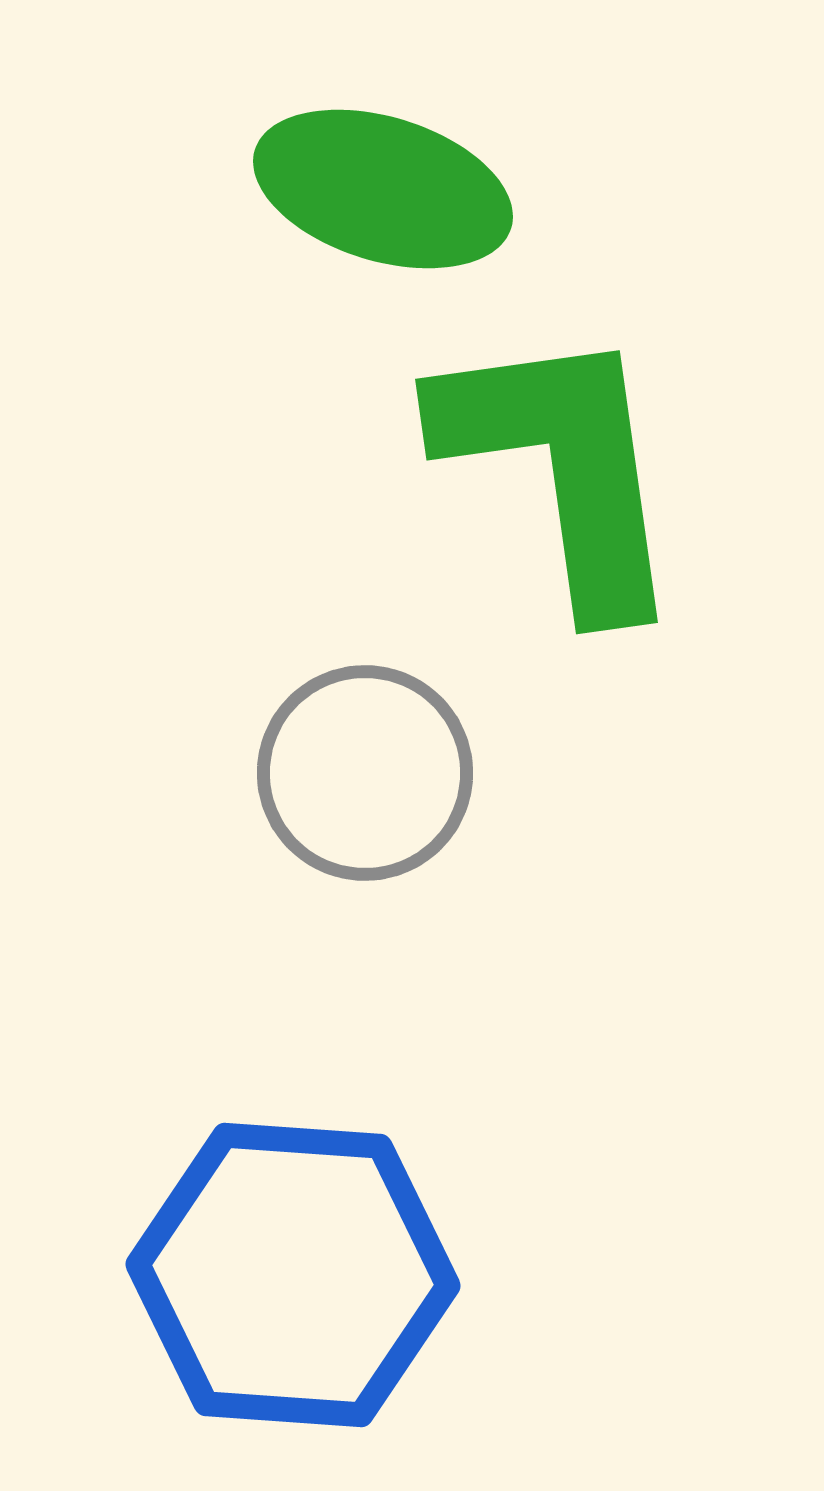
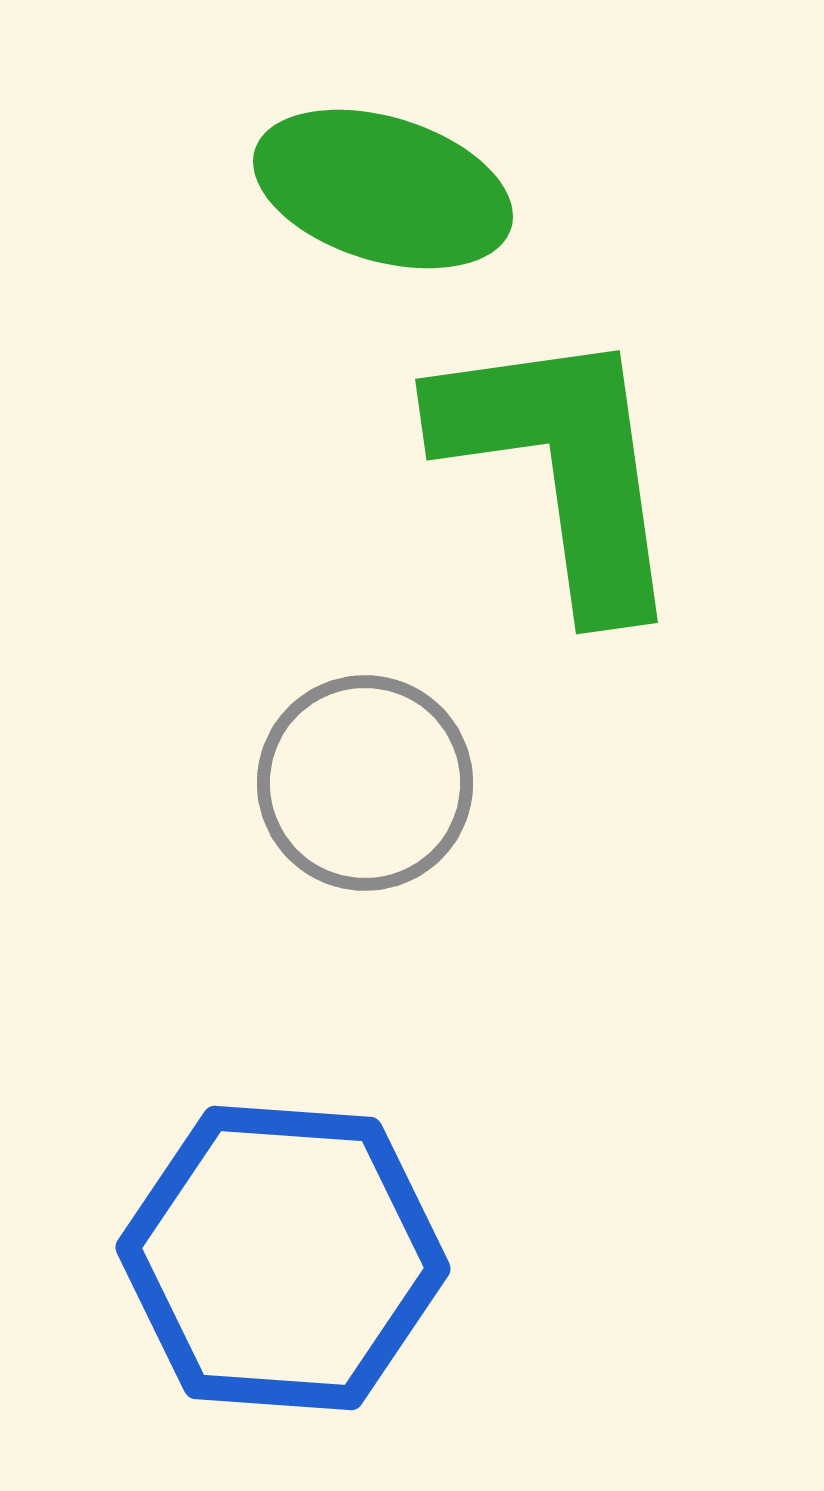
gray circle: moved 10 px down
blue hexagon: moved 10 px left, 17 px up
